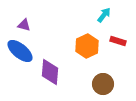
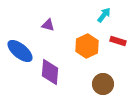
purple triangle: moved 24 px right
